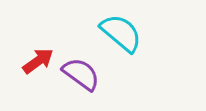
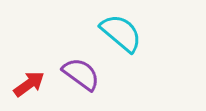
red arrow: moved 9 px left, 23 px down
